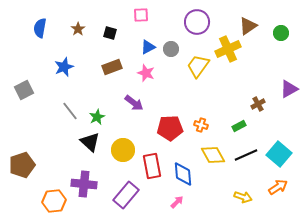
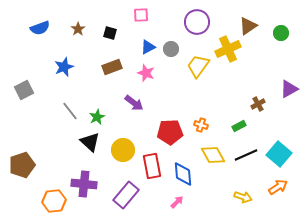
blue semicircle: rotated 120 degrees counterclockwise
red pentagon: moved 4 px down
